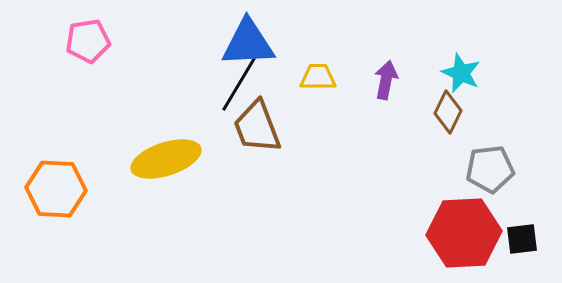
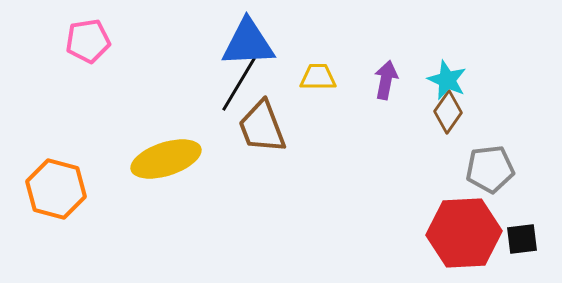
cyan star: moved 14 px left, 7 px down
brown diamond: rotated 9 degrees clockwise
brown trapezoid: moved 5 px right
orange hexagon: rotated 12 degrees clockwise
